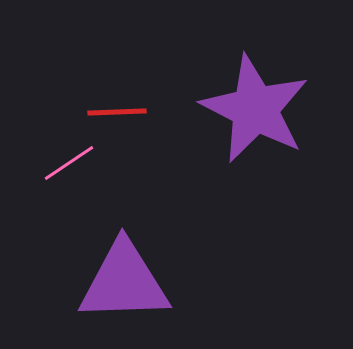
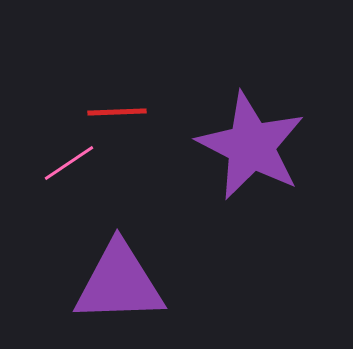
purple star: moved 4 px left, 37 px down
purple triangle: moved 5 px left, 1 px down
